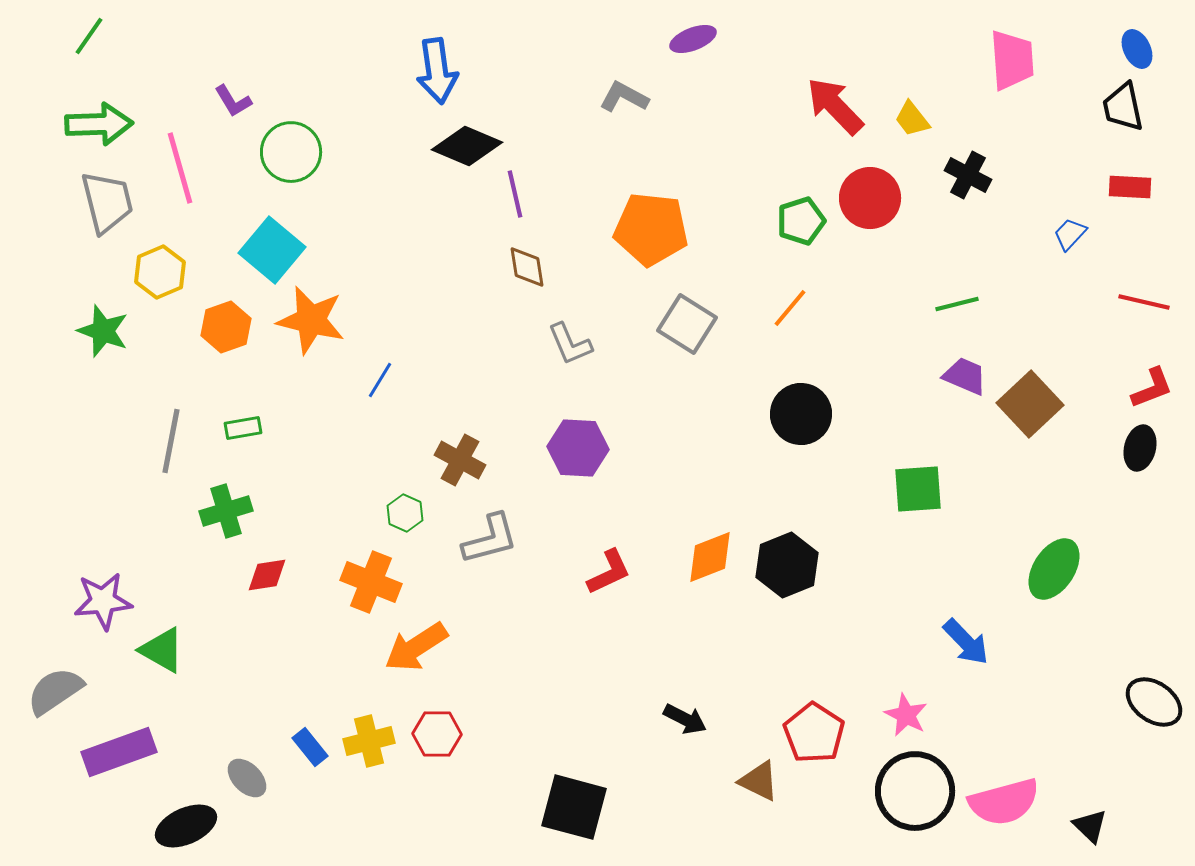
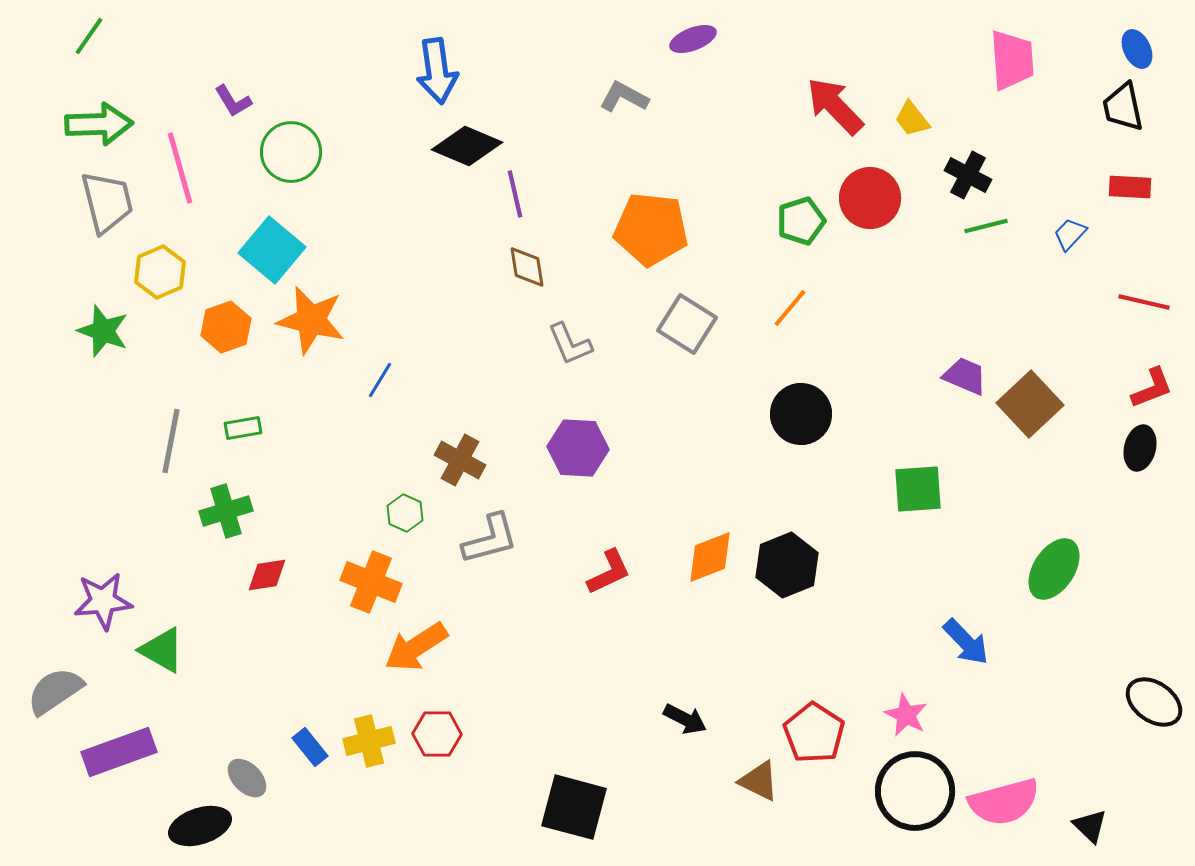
green line at (957, 304): moved 29 px right, 78 px up
black ellipse at (186, 826): moved 14 px right; rotated 6 degrees clockwise
